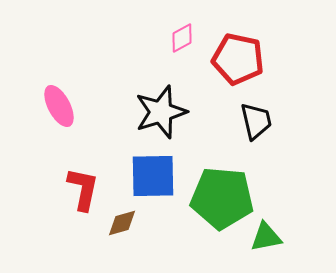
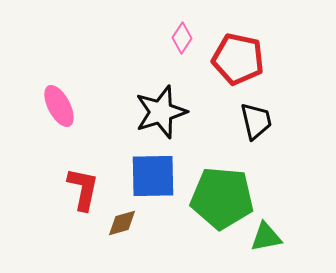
pink diamond: rotated 28 degrees counterclockwise
